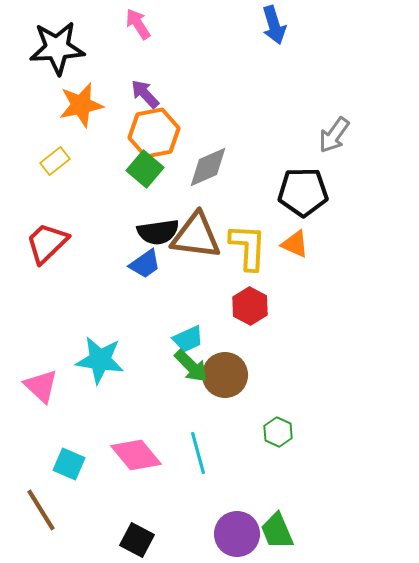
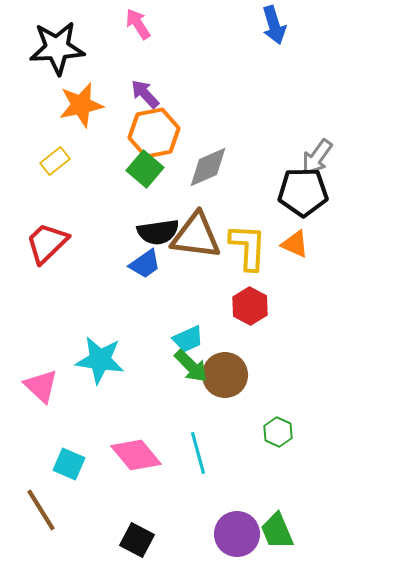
gray arrow: moved 17 px left, 22 px down
